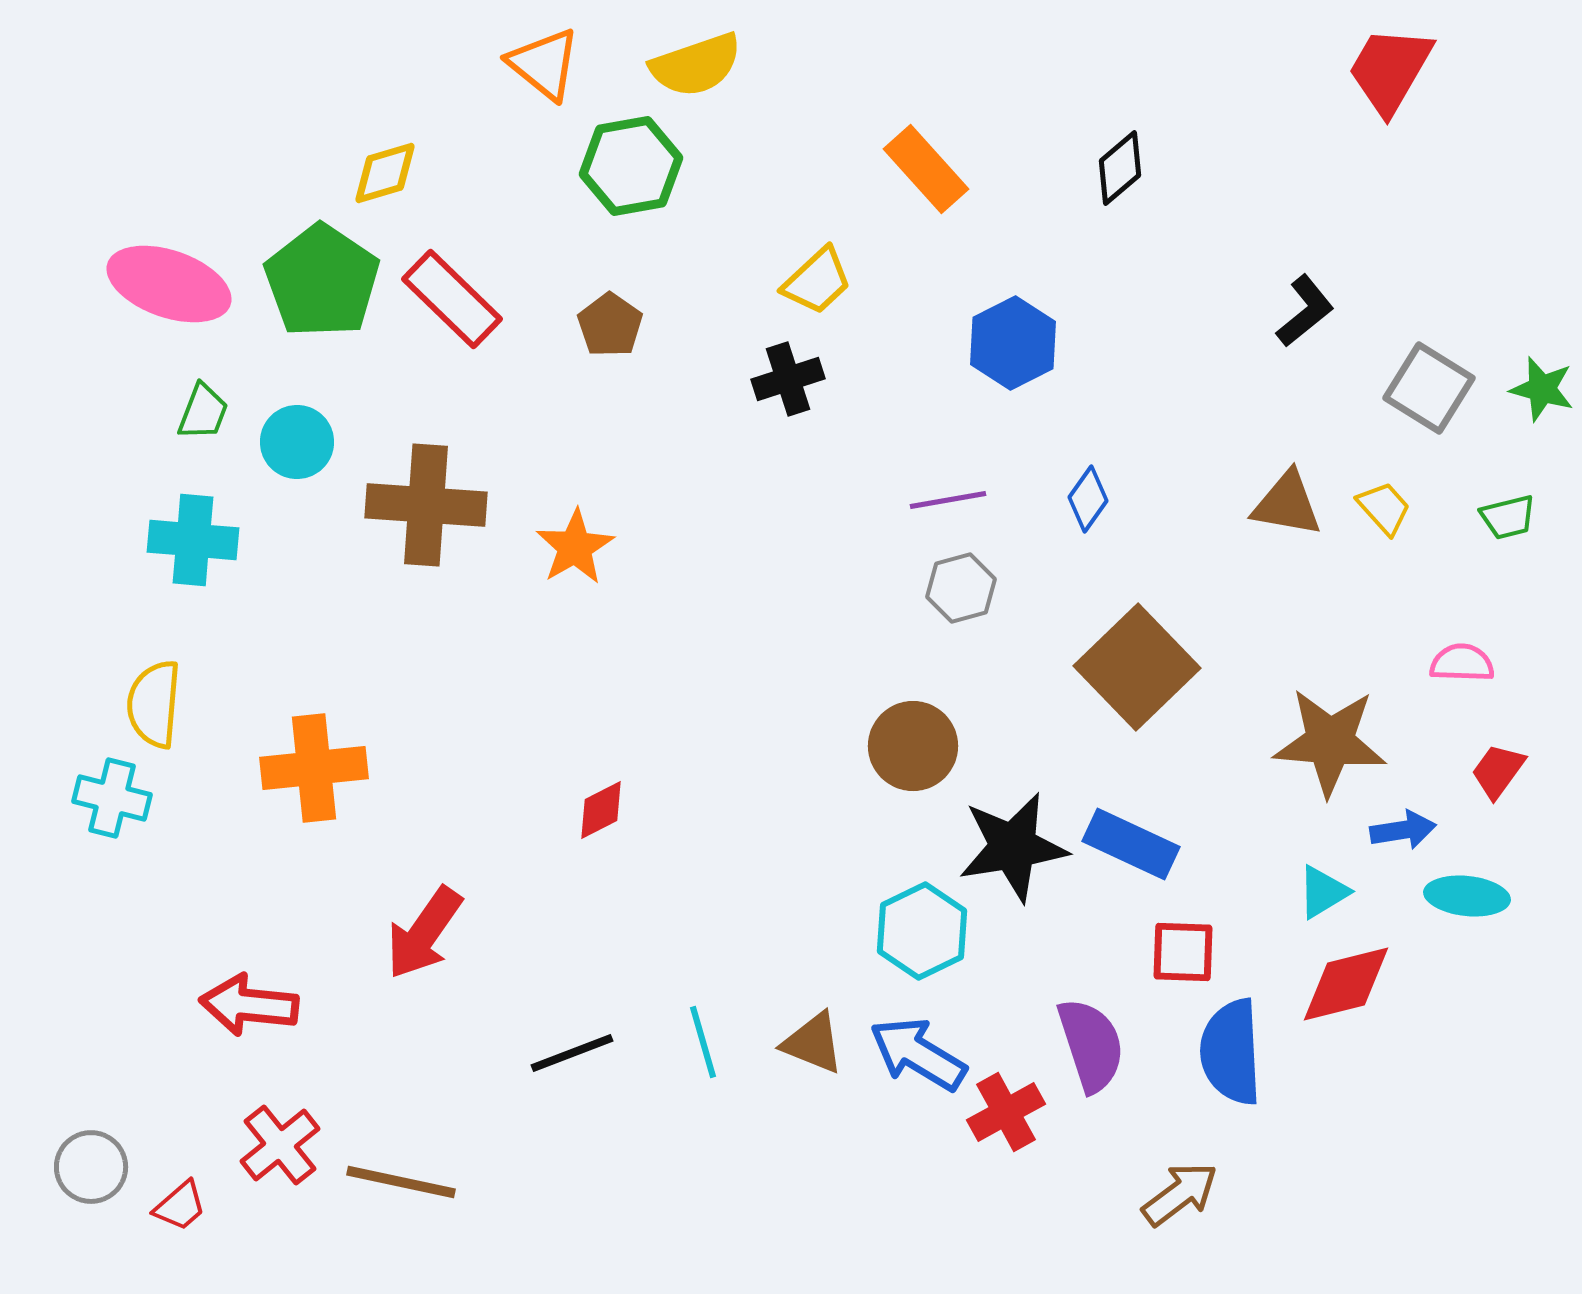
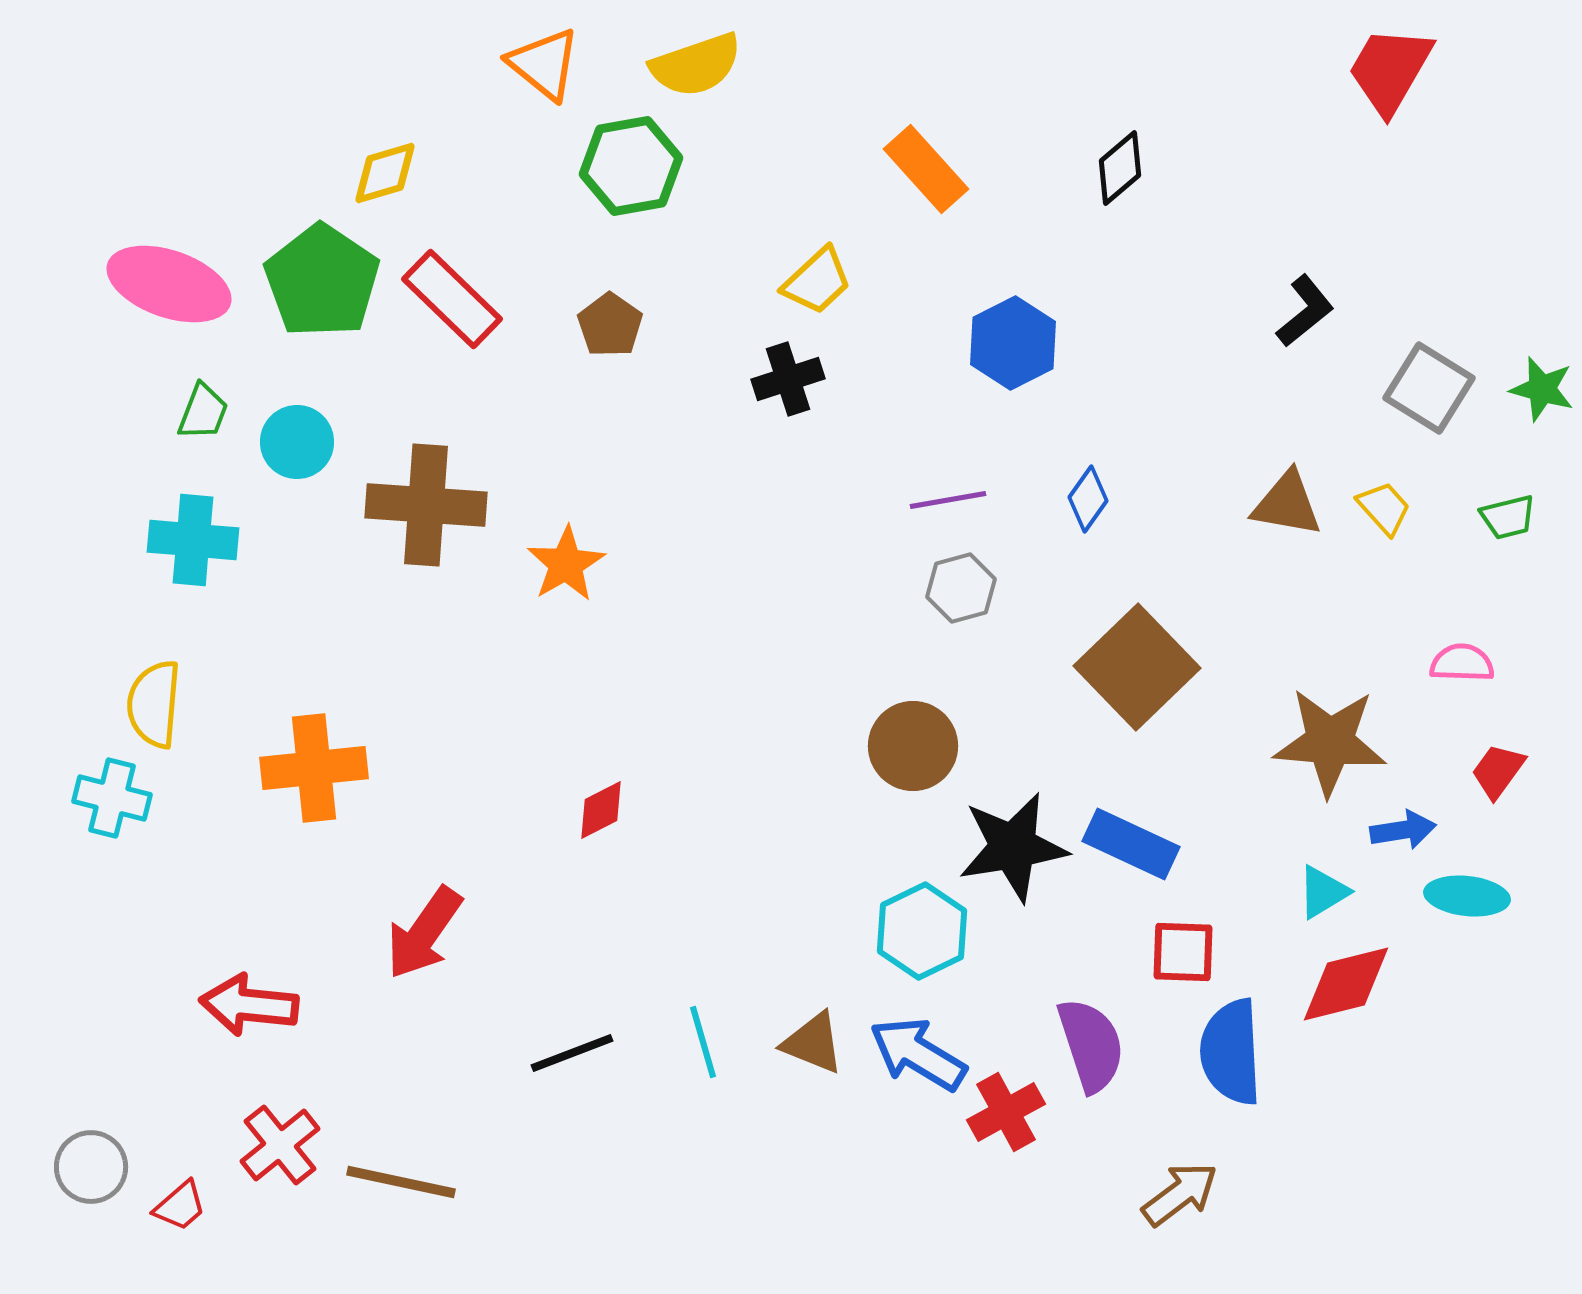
orange star at (575, 547): moved 9 px left, 17 px down
